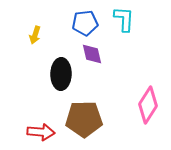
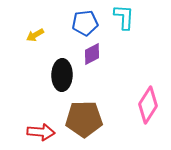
cyan L-shape: moved 2 px up
yellow arrow: rotated 42 degrees clockwise
purple diamond: rotated 75 degrees clockwise
black ellipse: moved 1 px right, 1 px down
